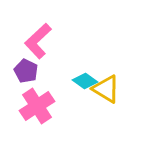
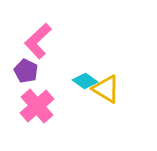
pink cross: rotated 8 degrees counterclockwise
